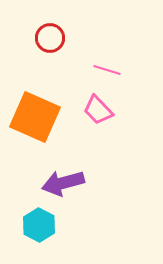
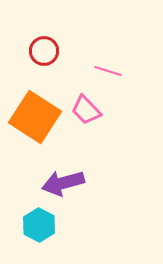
red circle: moved 6 px left, 13 px down
pink line: moved 1 px right, 1 px down
pink trapezoid: moved 12 px left
orange square: rotated 9 degrees clockwise
